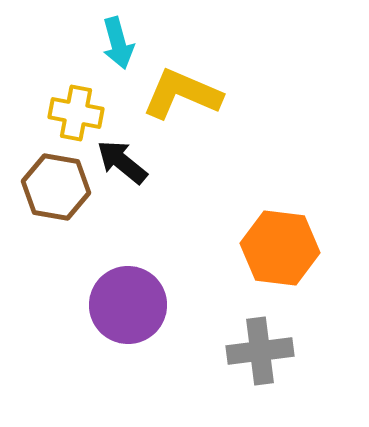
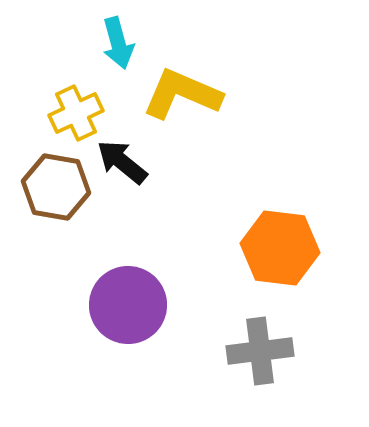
yellow cross: rotated 36 degrees counterclockwise
